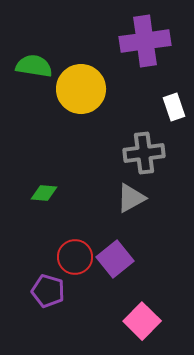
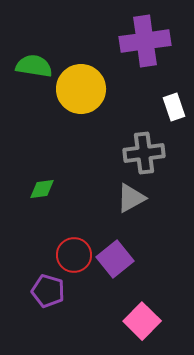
green diamond: moved 2 px left, 4 px up; rotated 12 degrees counterclockwise
red circle: moved 1 px left, 2 px up
